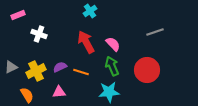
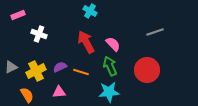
cyan cross: rotated 24 degrees counterclockwise
green arrow: moved 2 px left
